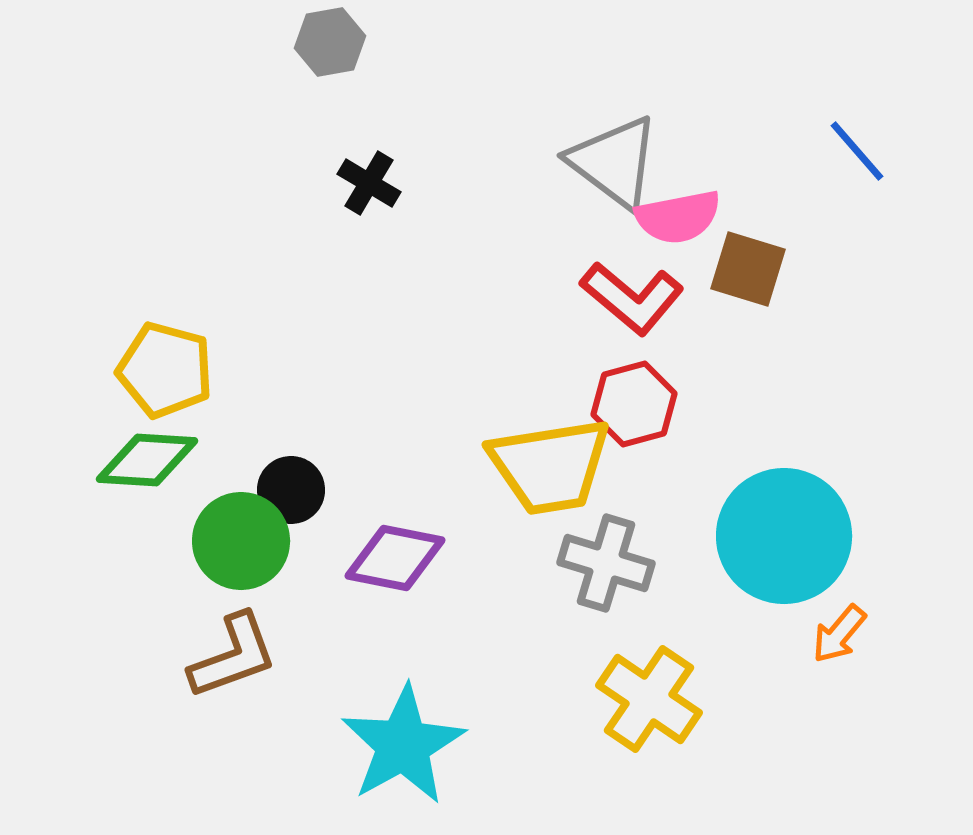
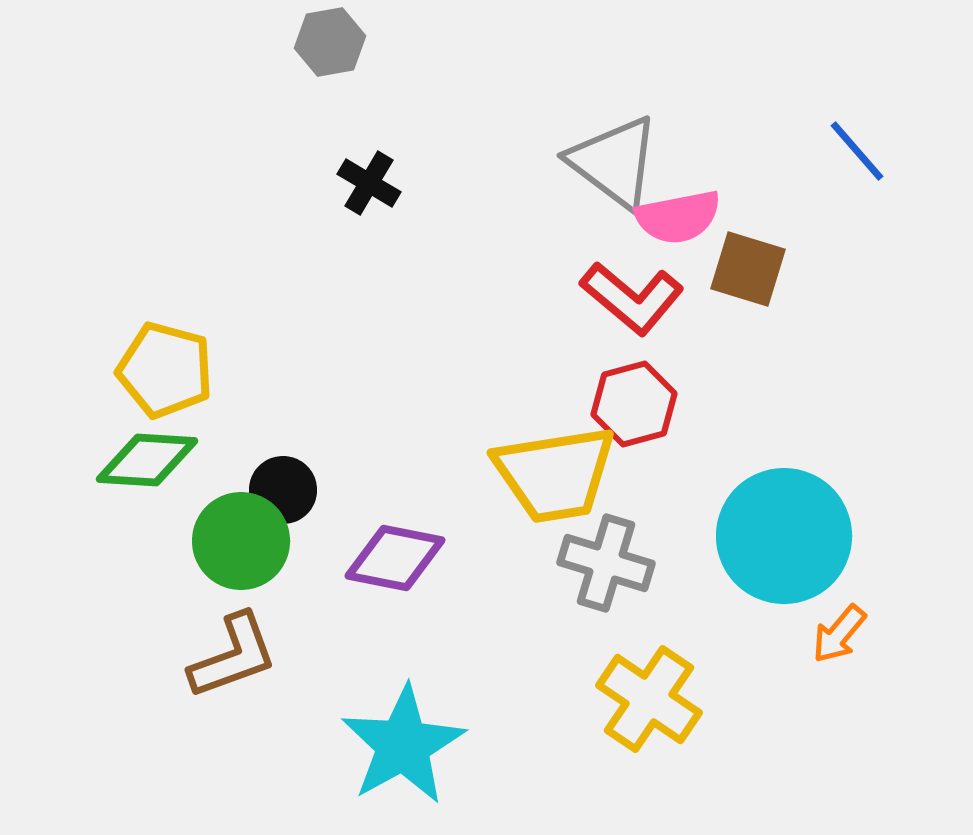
yellow trapezoid: moved 5 px right, 8 px down
black circle: moved 8 px left
